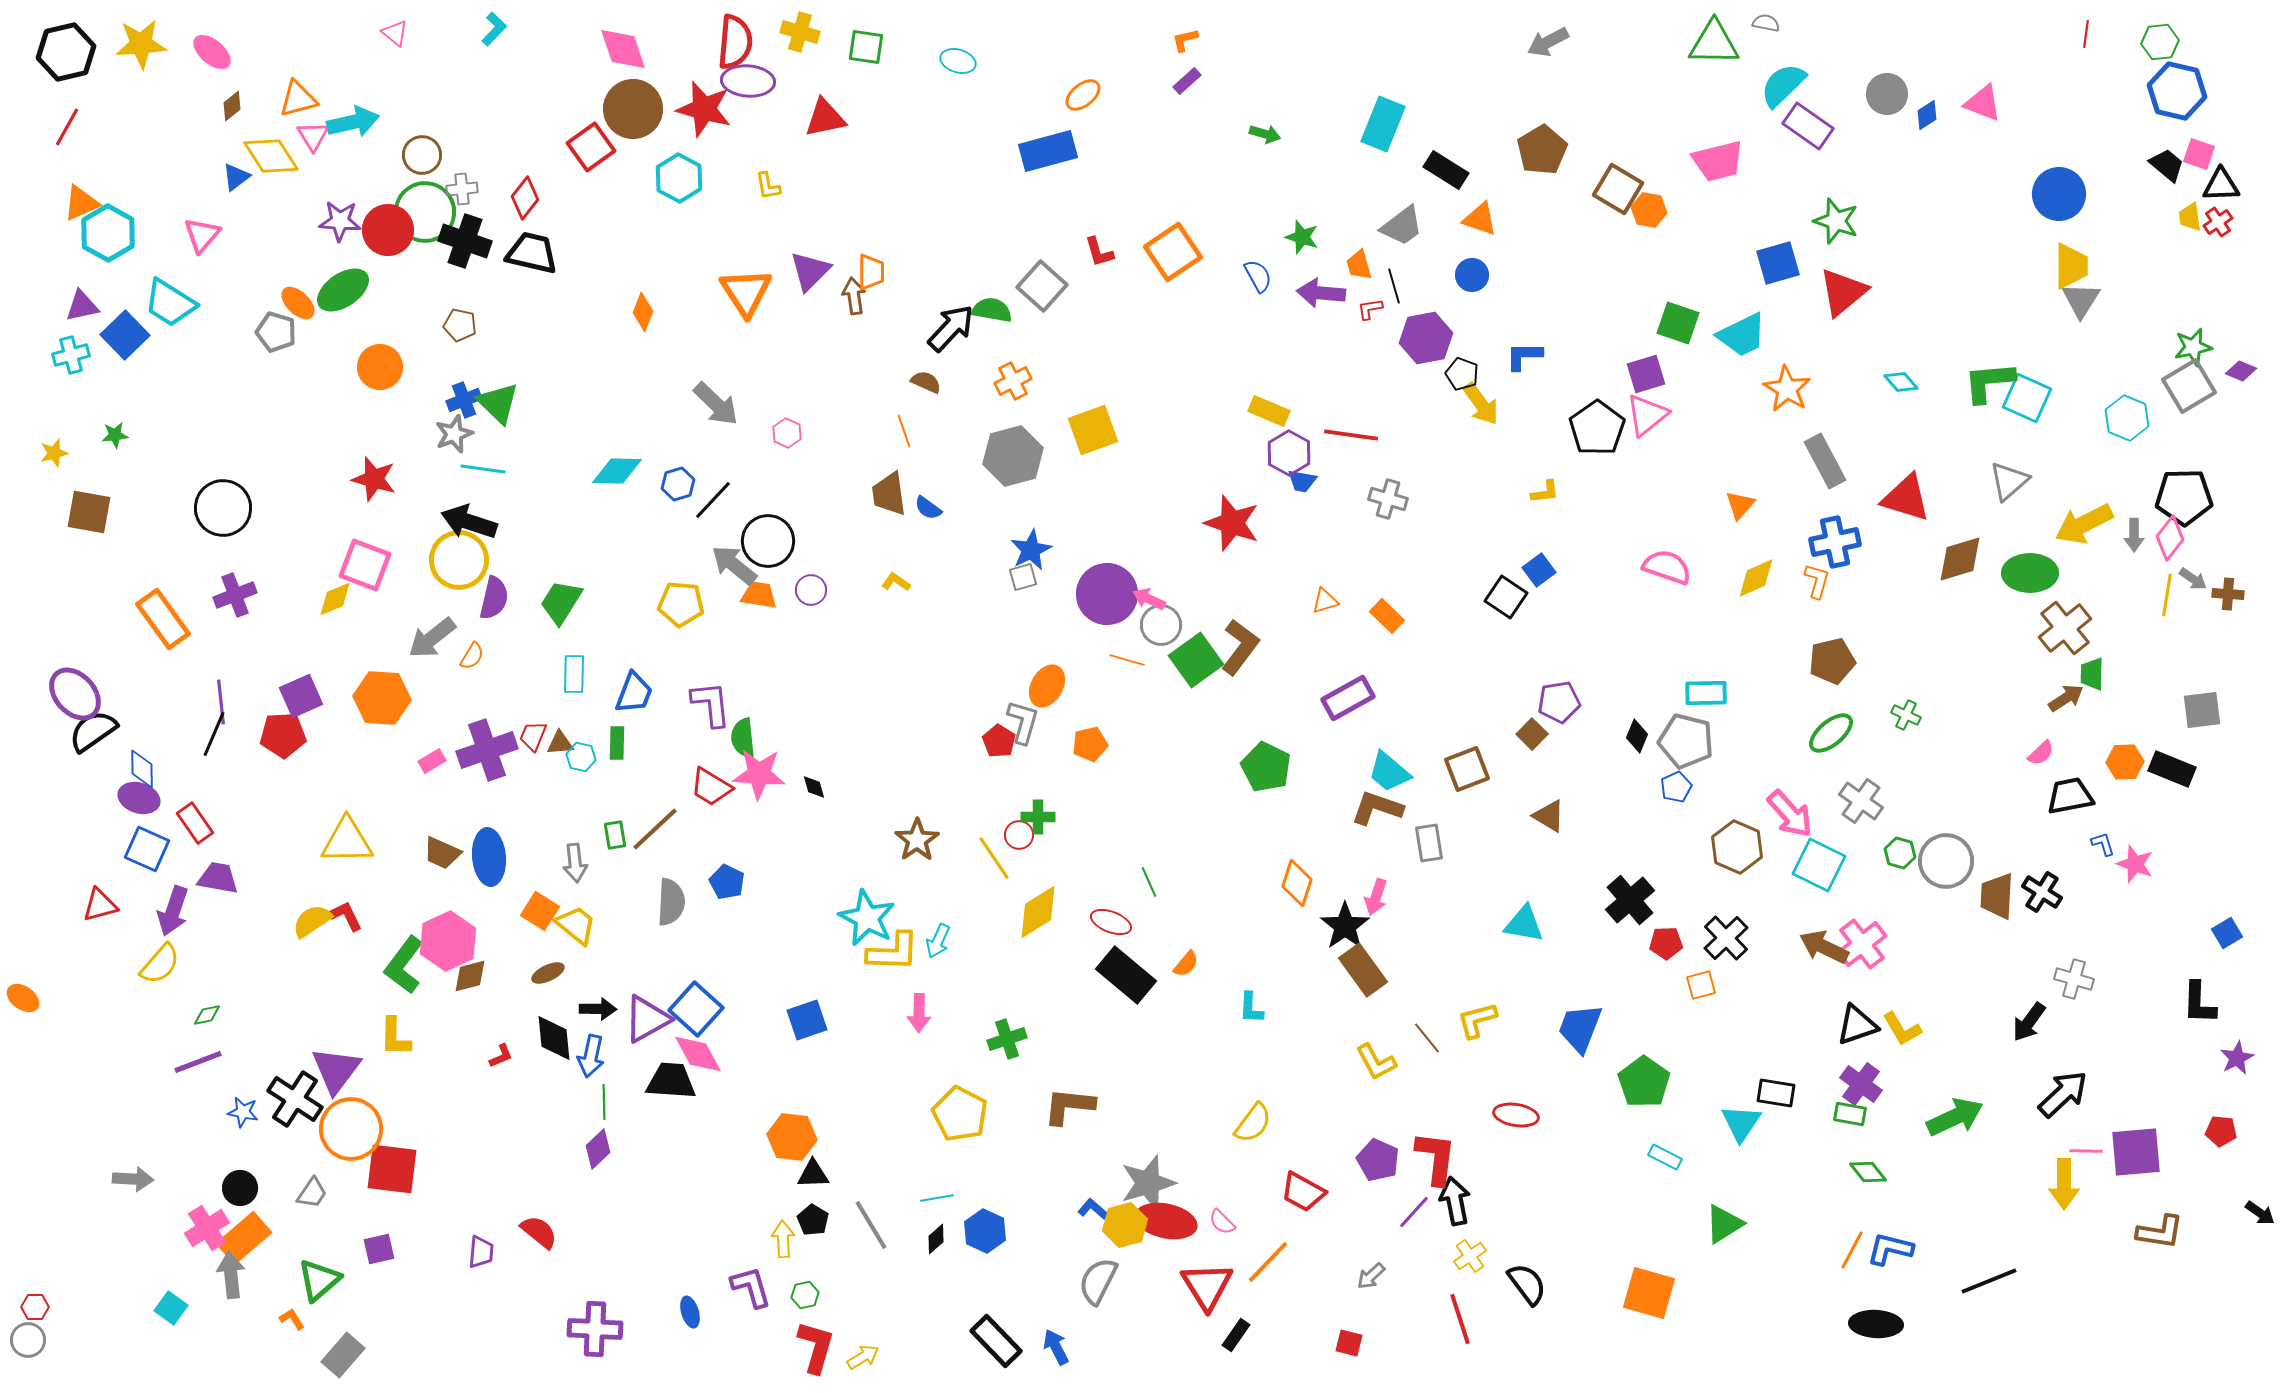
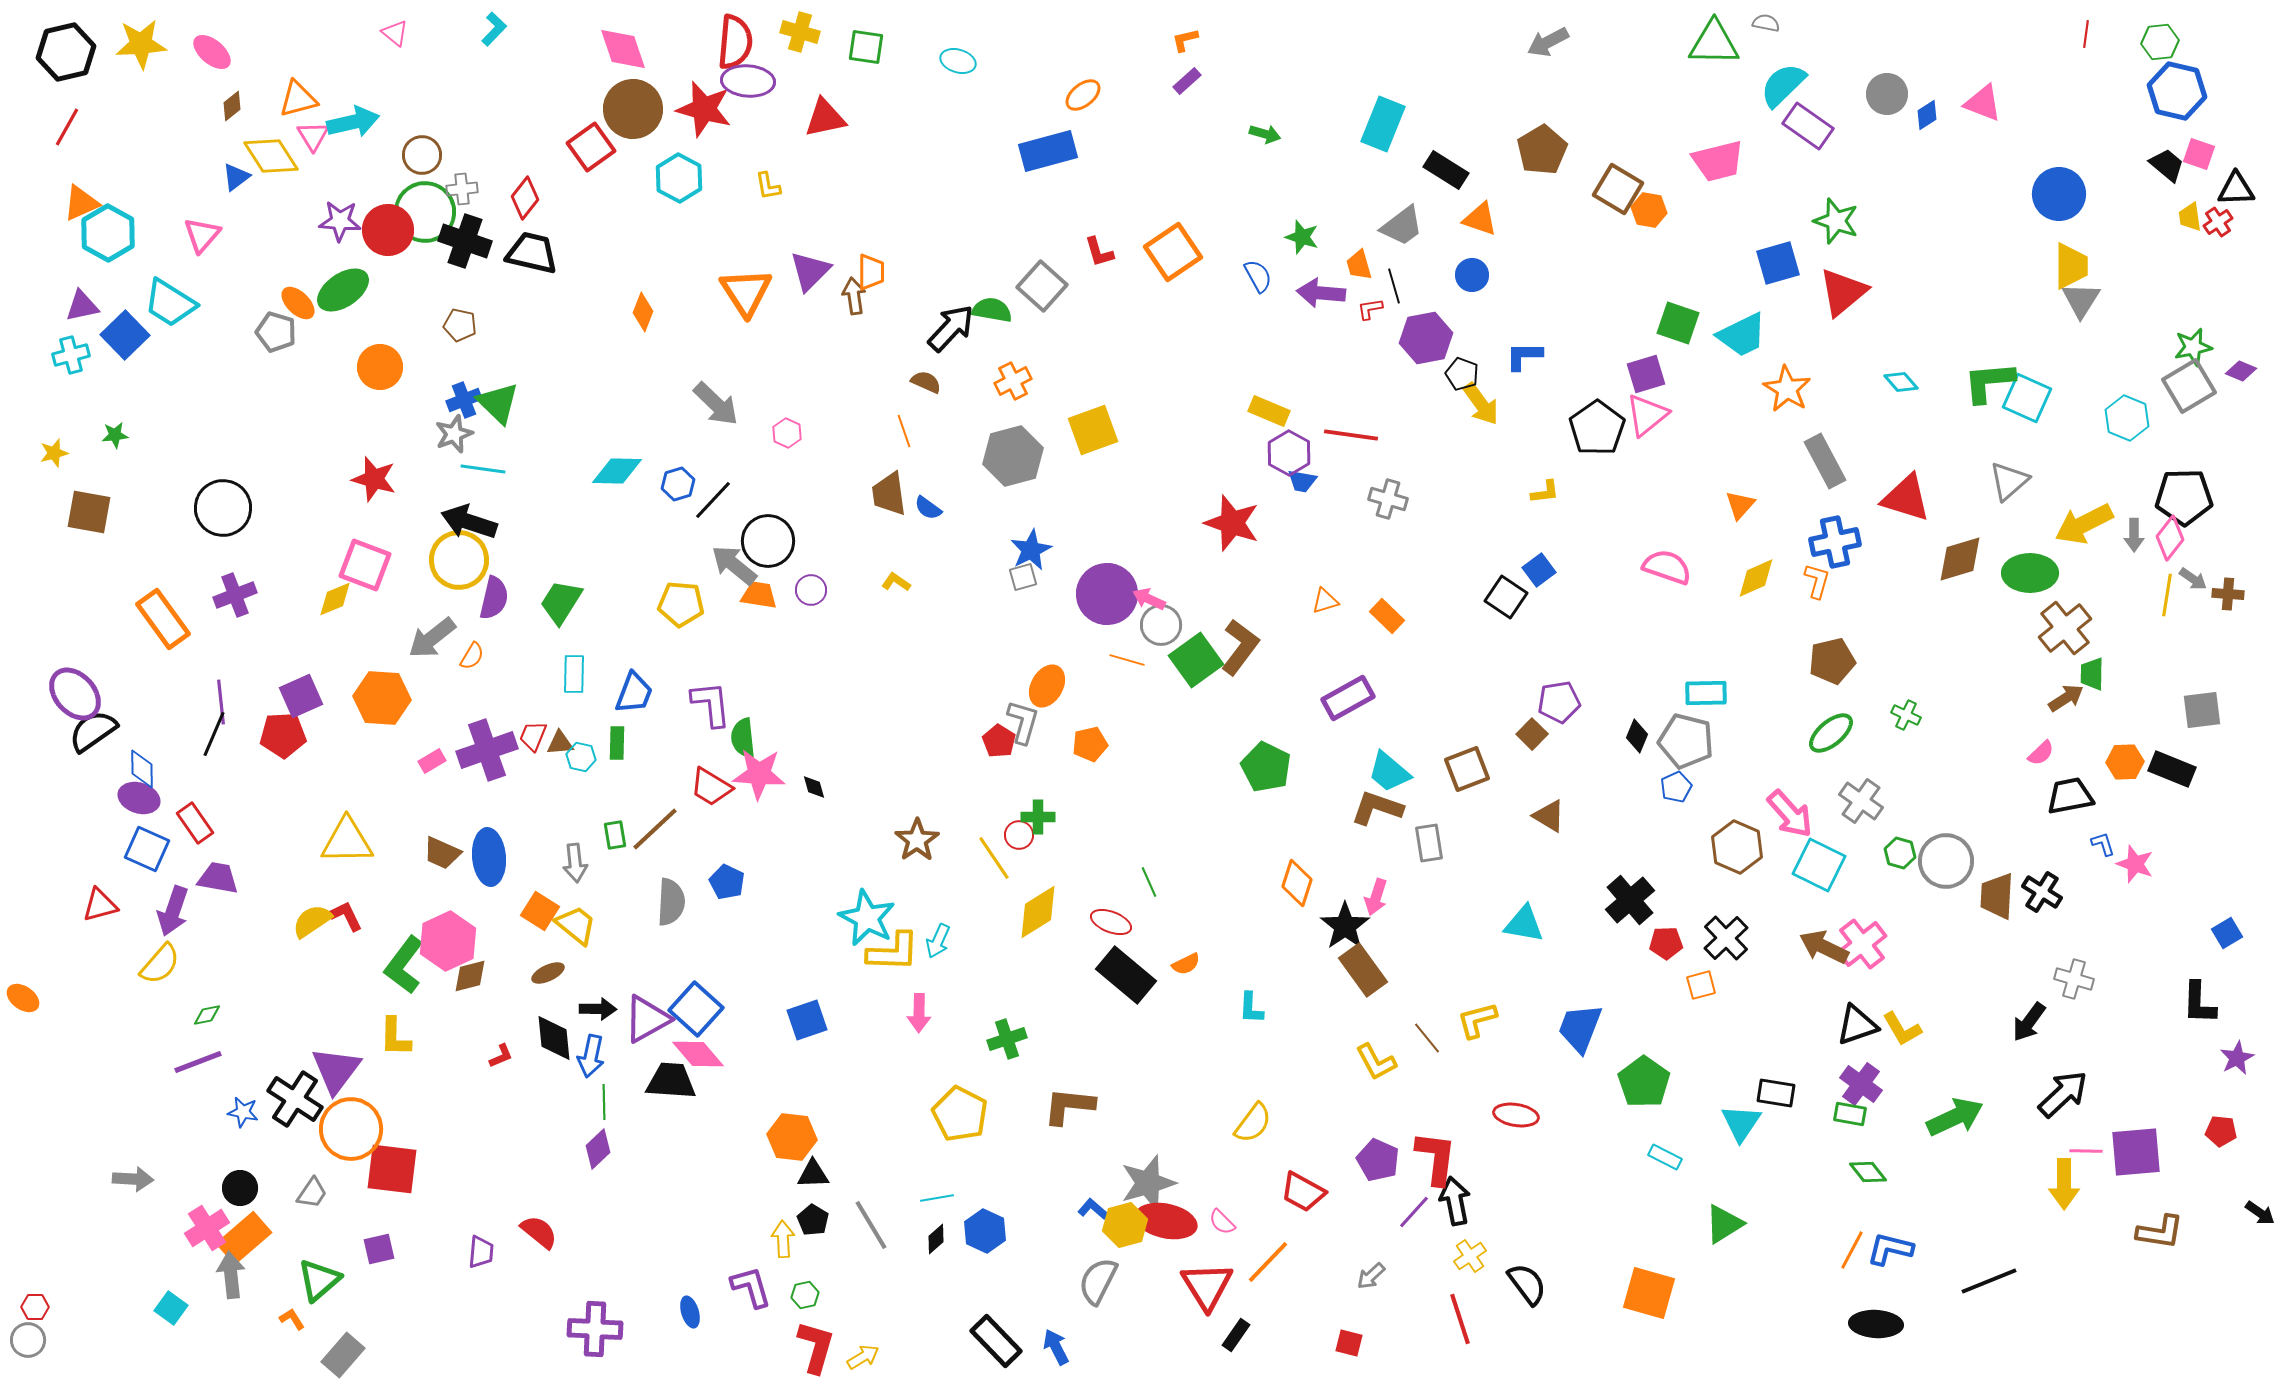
black triangle at (2221, 185): moved 15 px right, 4 px down
orange semicircle at (1186, 964): rotated 24 degrees clockwise
pink diamond at (698, 1054): rotated 12 degrees counterclockwise
